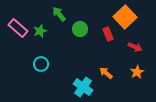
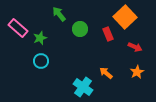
green star: moved 7 px down
cyan circle: moved 3 px up
